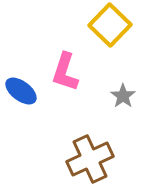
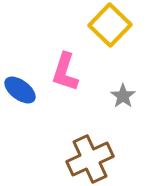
blue ellipse: moved 1 px left, 1 px up
